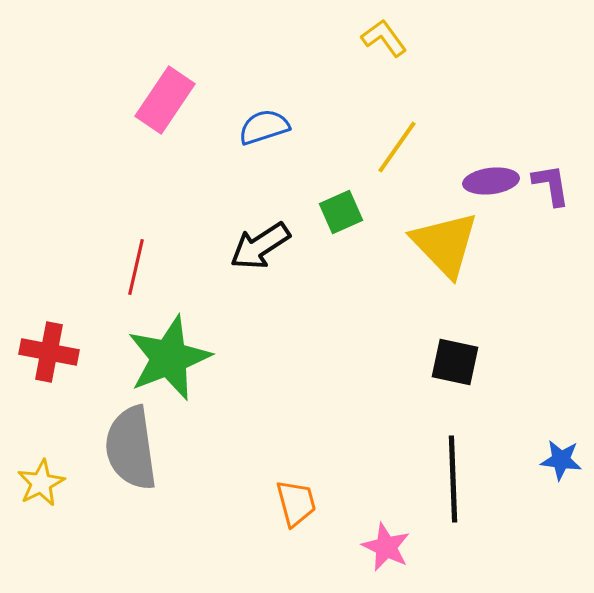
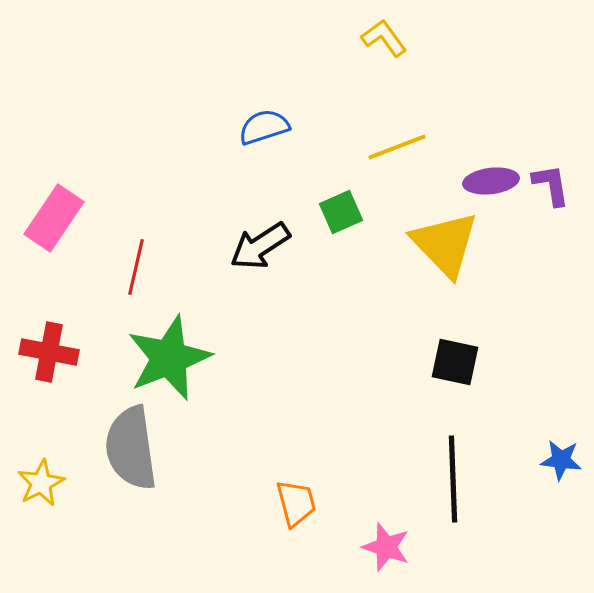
pink rectangle: moved 111 px left, 118 px down
yellow line: rotated 34 degrees clockwise
pink star: rotated 6 degrees counterclockwise
